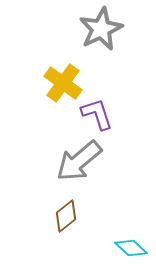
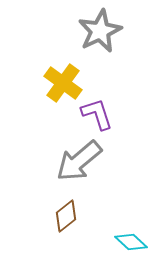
gray star: moved 1 px left, 2 px down
cyan diamond: moved 6 px up
